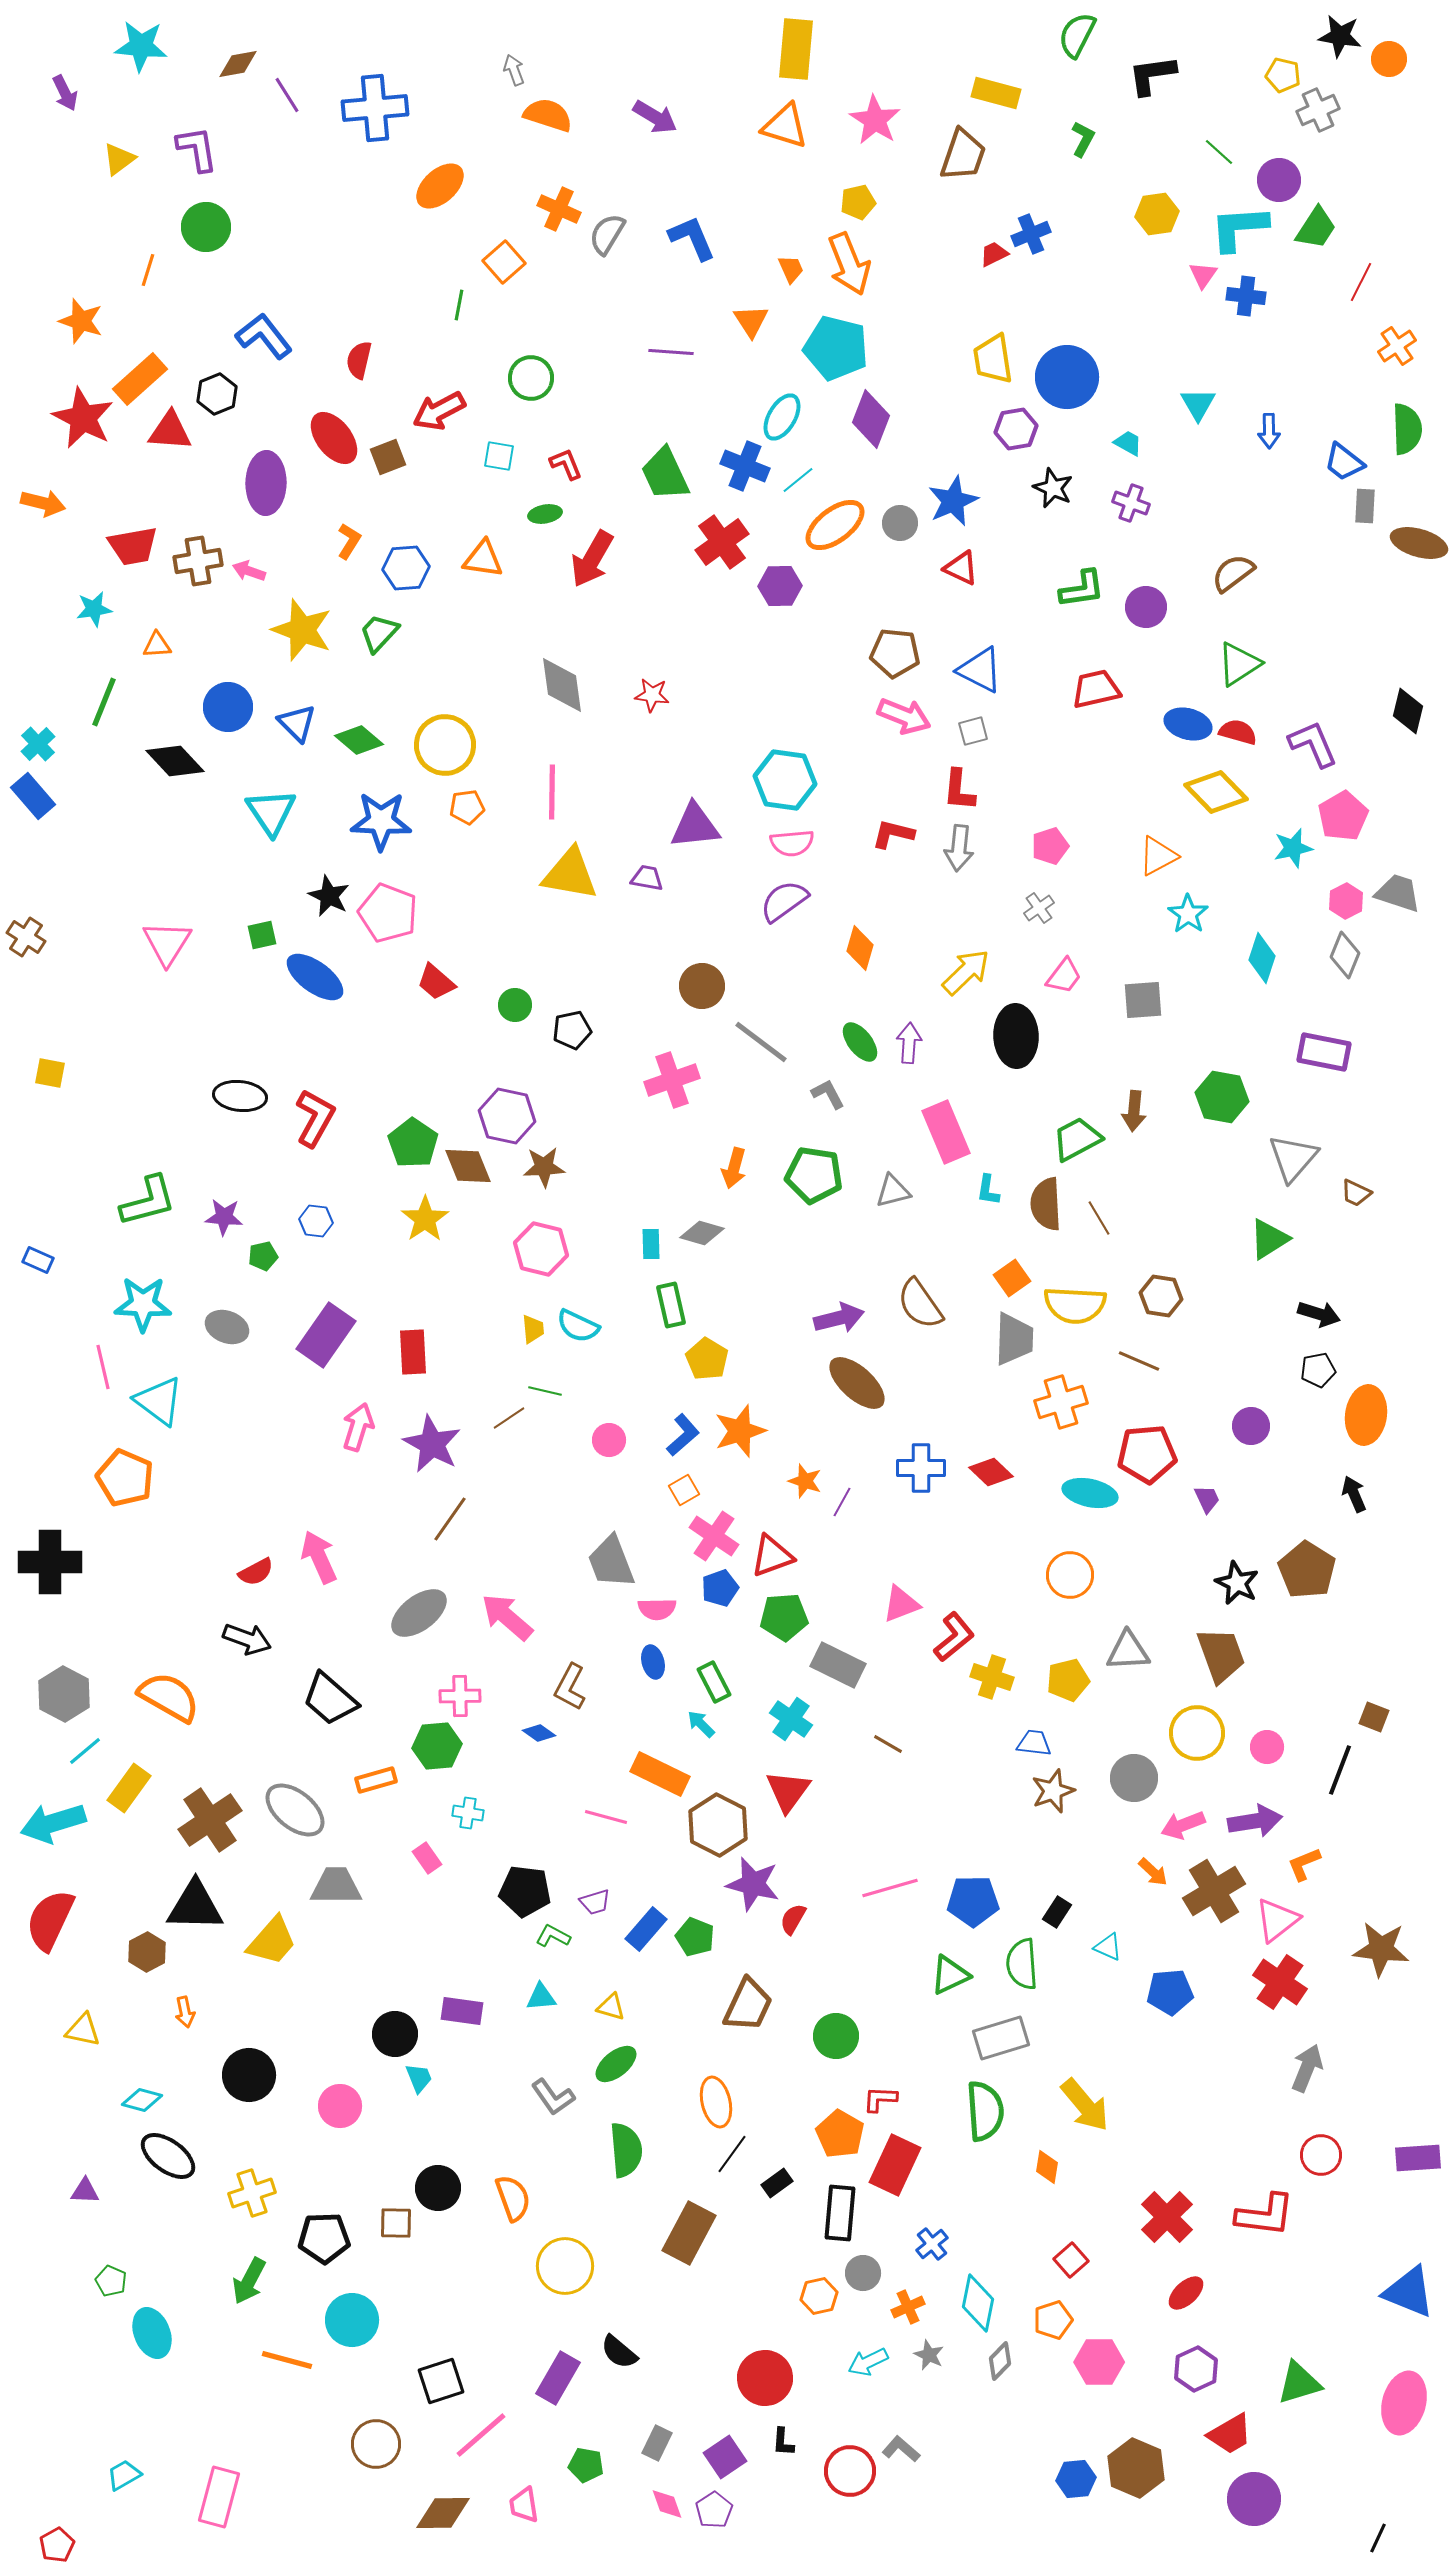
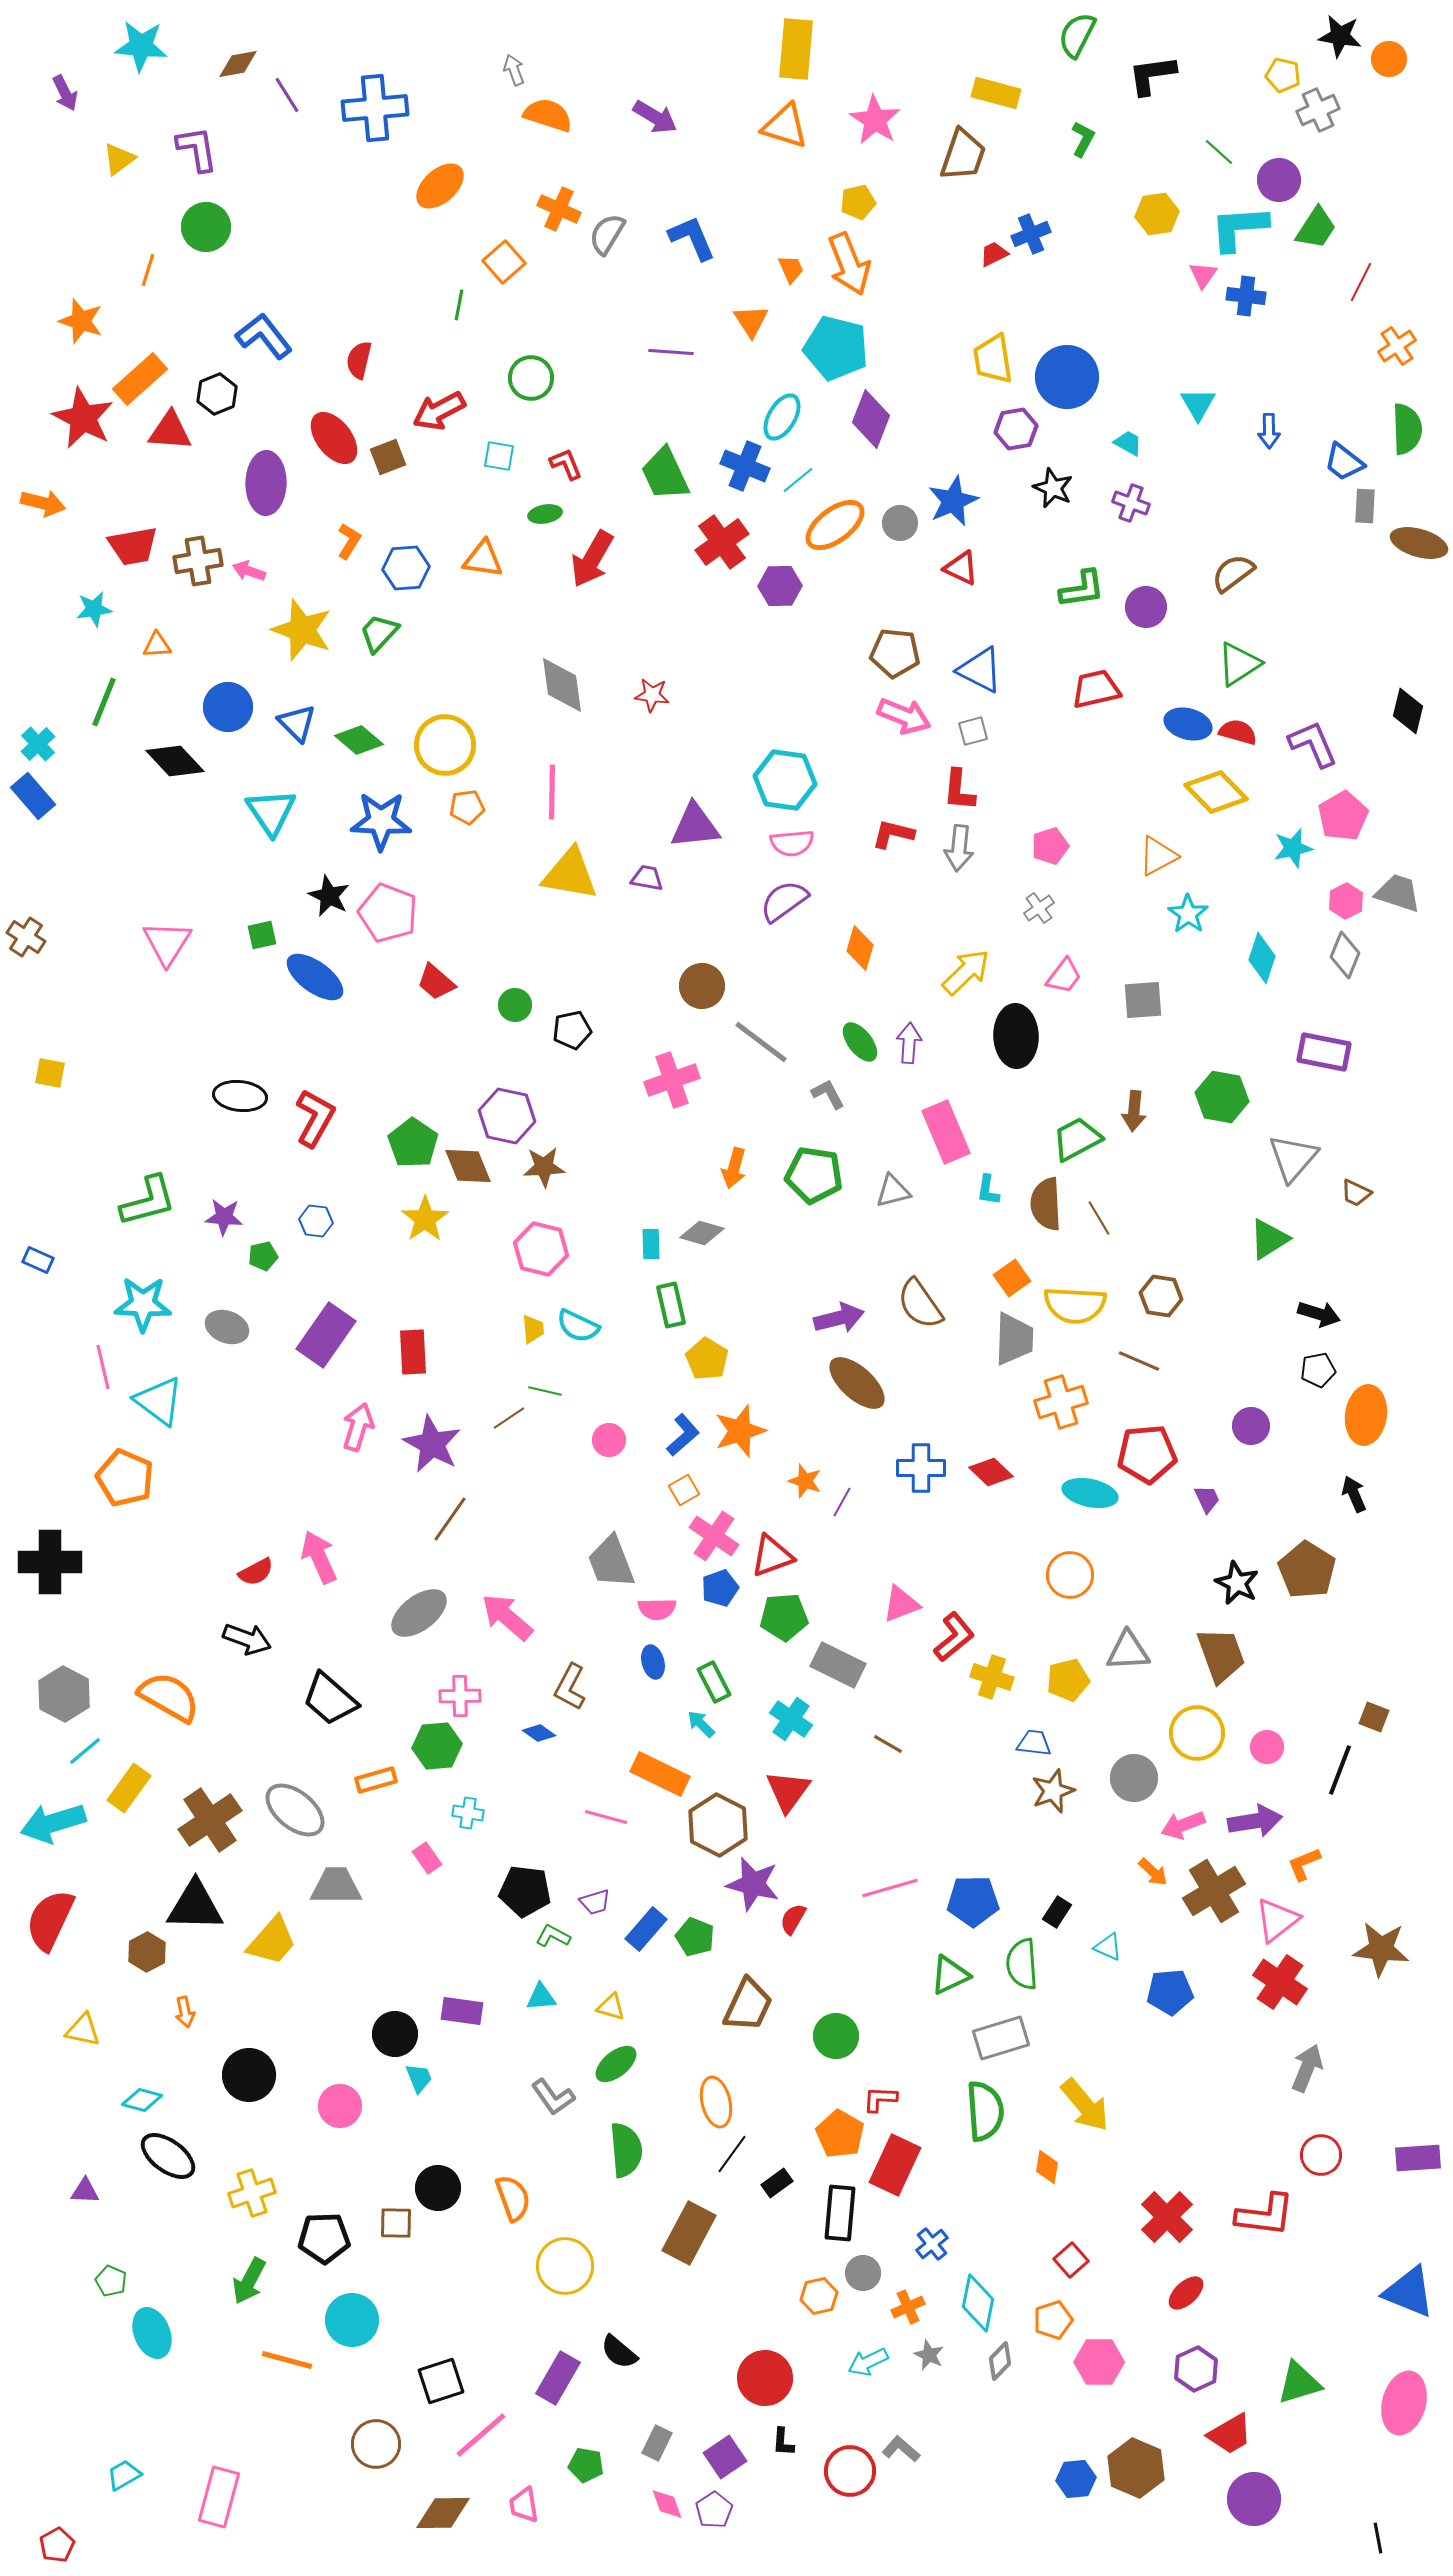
black line at (1378, 2538): rotated 36 degrees counterclockwise
